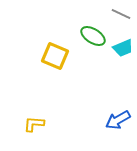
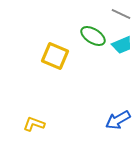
cyan trapezoid: moved 1 px left, 3 px up
yellow L-shape: rotated 15 degrees clockwise
